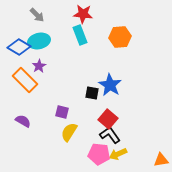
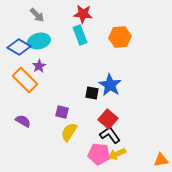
yellow arrow: moved 1 px left
